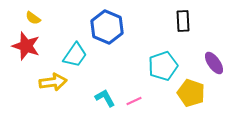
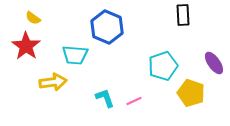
black rectangle: moved 6 px up
red star: rotated 16 degrees clockwise
cyan trapezoid: rotated 60 degrees clockwise
cyan L-shape: rotated 10 degrees clockwise
